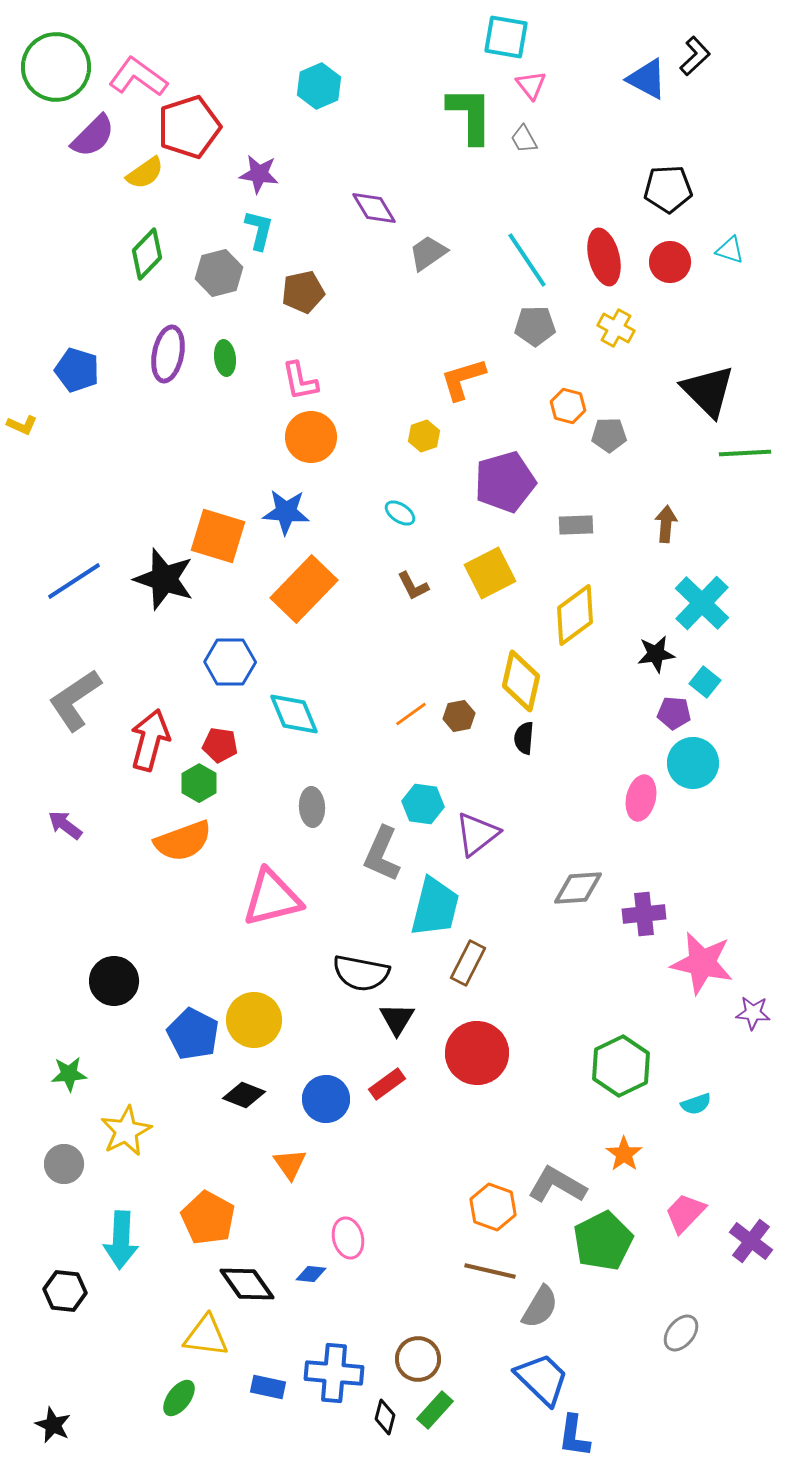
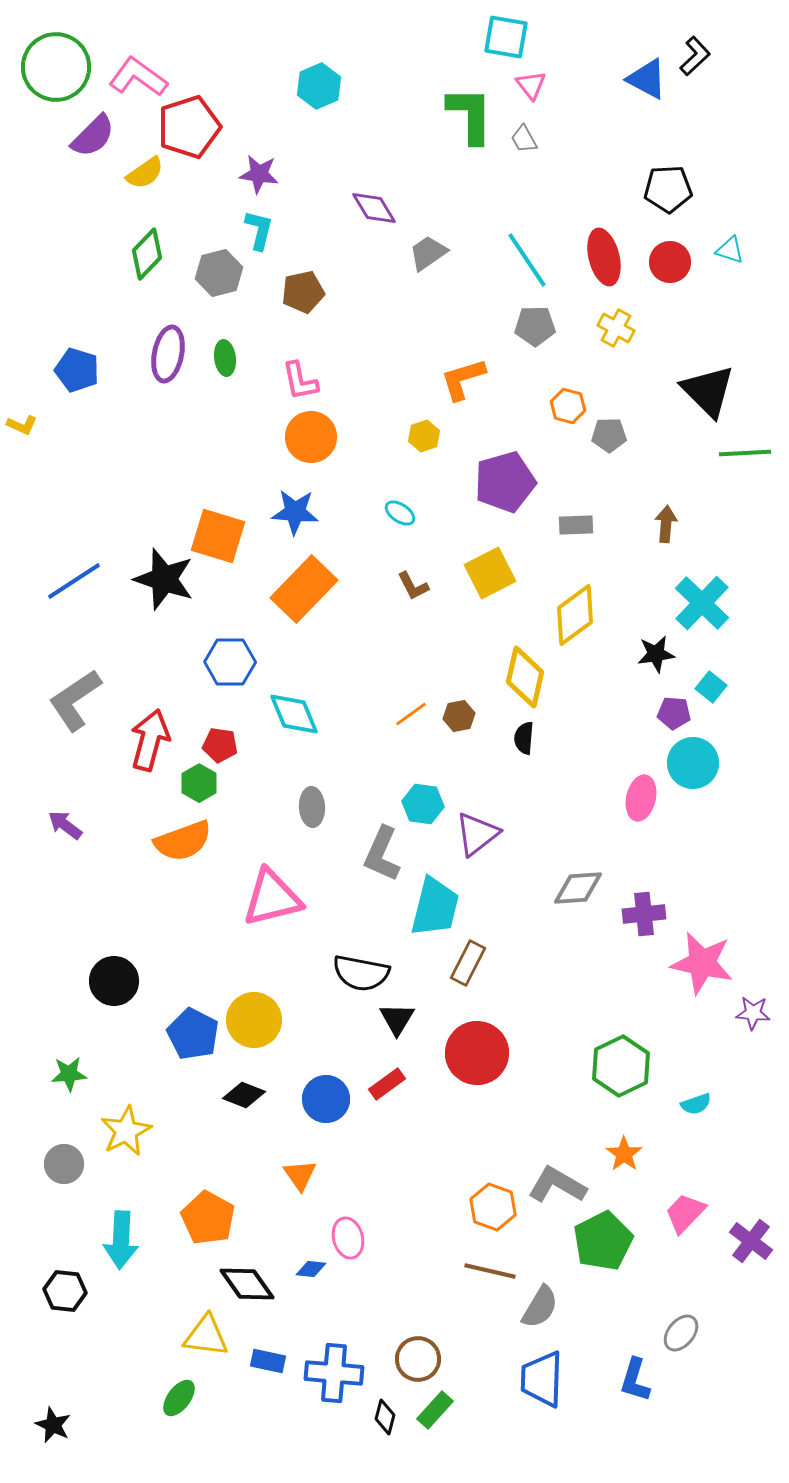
blue star at (286, 512): moved 9 px right
yellow diamond at (521, 681): moved 4 px right, 4 px up
cyan square at (705, 682): moved 6 px right, 5 px down
orange triangle at (290, 1164): moved 10 px right, 11 px down
blue diamond at (311, 1274): moved 5 px up
blue trapezoid at (542, 1379): rotated 132 degrees counterclockwise
blue rectangle at (268, 1387): moved 26 px up
blue L-shape at (574, 1436): moved 61 px right, 56 px up; rotated 9 degrees clockwise
